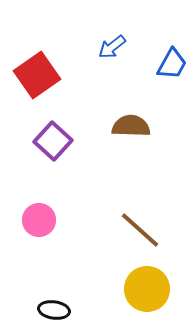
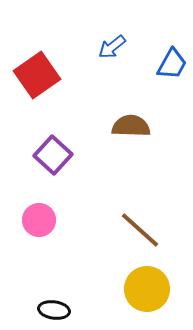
purple square: moved 14 px down
